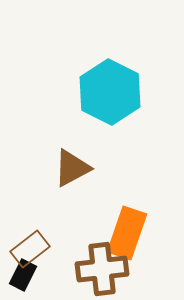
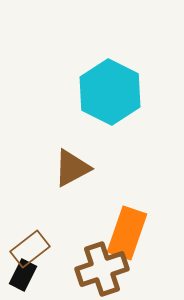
brown cross: rotated 12 degrees counterclockwise
